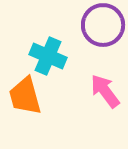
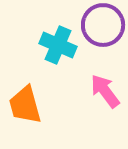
cyan cross: moved 10 px right, 11 px up
orange trapezoid: moved 9 px down
